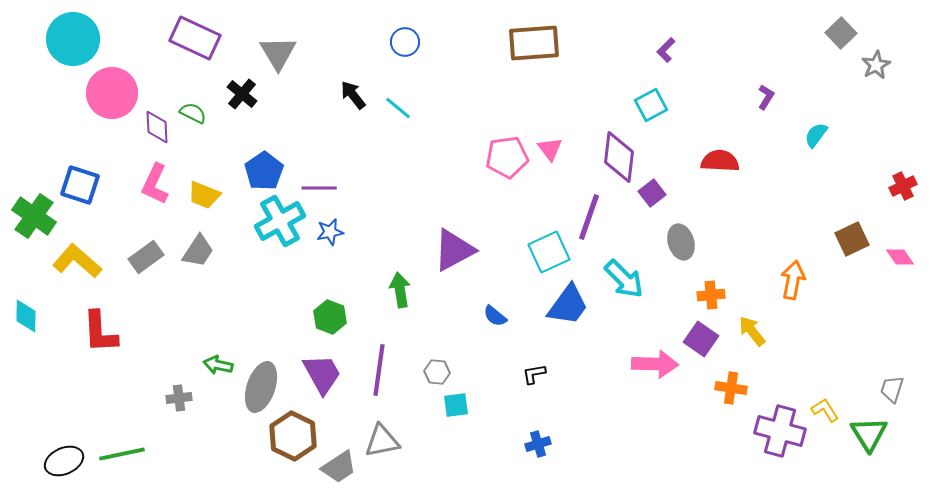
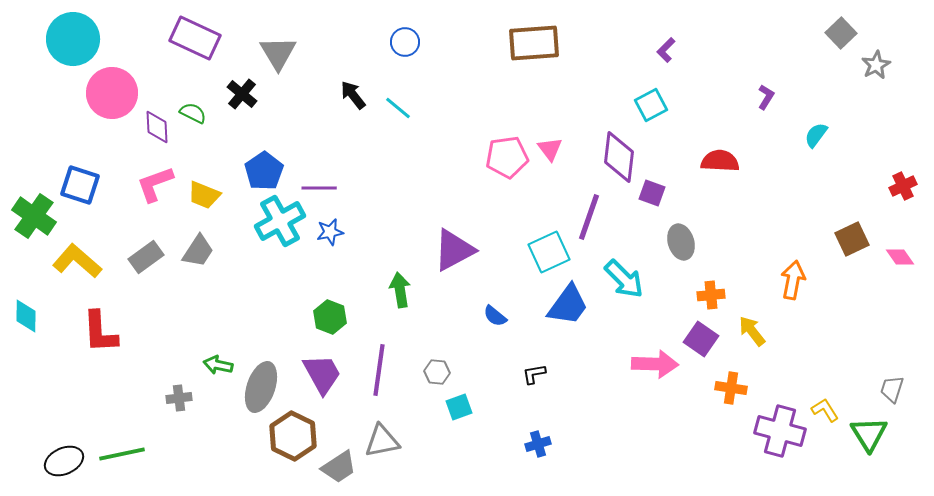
pink L-shape at (155, 184): rotated 45 degrees clockwise
purple square at (652, 193): rotated 32 degrees counterclockwise
cyan square at (456, 405): moved 3 px right, 2 px down; rotated 12 degrees counterclockwise
